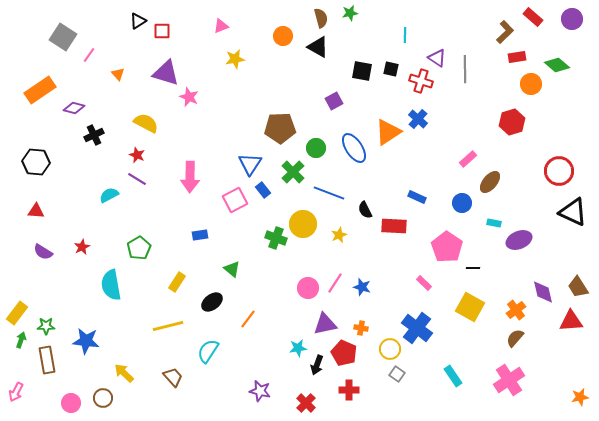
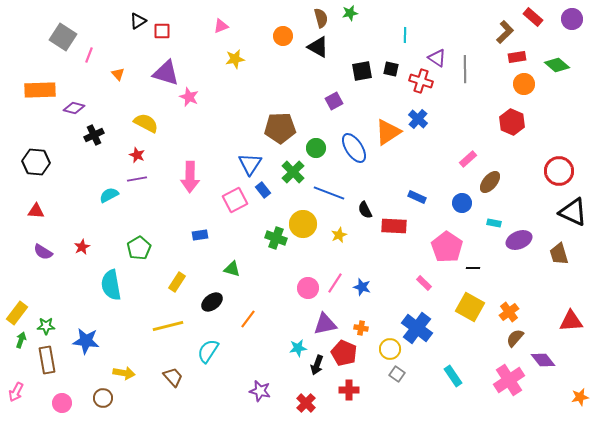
pink line at (89, 55): rotated 14 degrees counterclockwise
black square at (362, 71): rotated 20 degrees counterclockwise
orange circle at (531, 84): moved 7 px left
orange rectangle at (40, 90): rotated 32 degrees clockwise
red hexagon at (512, 122): rotated 20 degrees counterclockwise
purple line at (137, 179): rotated 42 degrees counterclockwise
green triangle at (232, 269): rotated 24 degrees counterclockwise
brown trapezoid at (578, 287): moved 19 px left, 33 px up; rotated 15 degrees clockwise
purple diamond at (543, 292): moved 68 px down; rotated 25 degrees counterclockwise
orange cross at (516, 310): moved 7 px left, 2 px down
yellow arrow at (124, 373): rotated 145 degrees clockwise
pink circle at (71, 403): moved 9 px left
